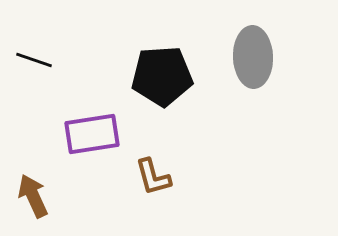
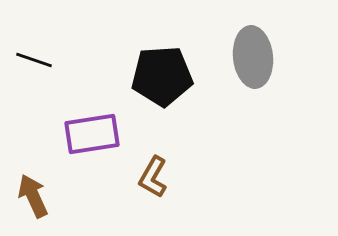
gray ellipse: rotated 4 degrees counterclockwise
brown L-shape: rotated 45 degrees clockwise
